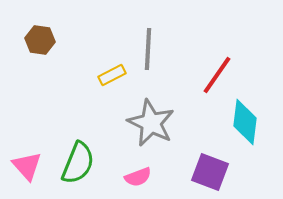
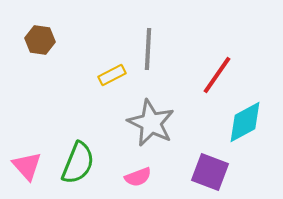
cyan diamond: rotated 54 degrees clockwise
